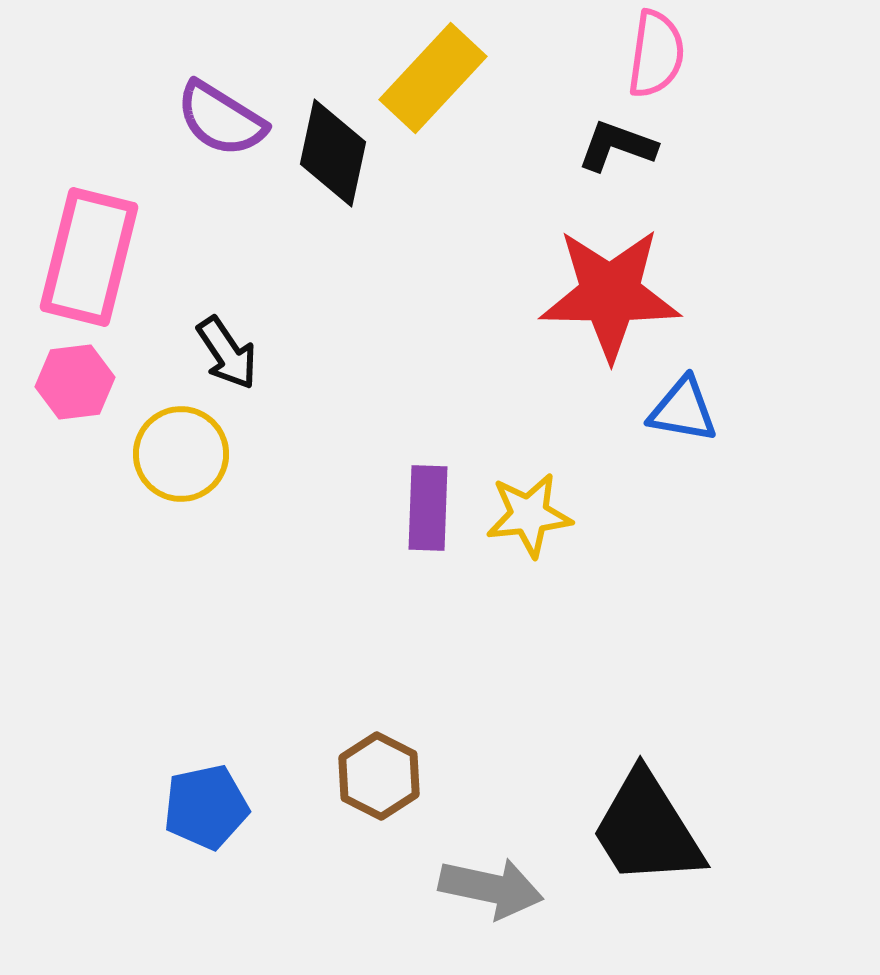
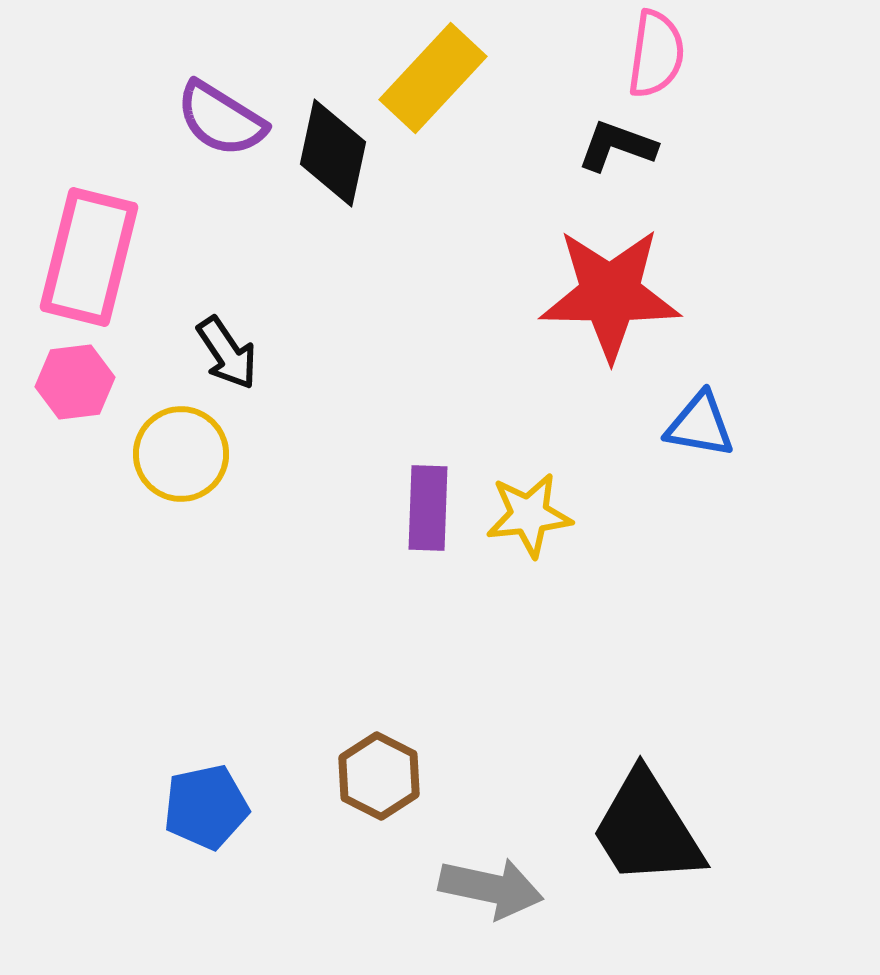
blue triangle: moved 17 px right, 15 px down
